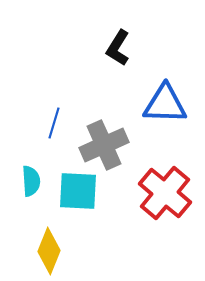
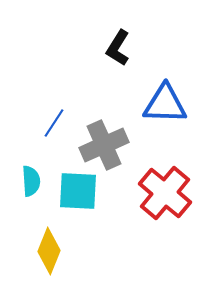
blue line: rotated 16 degrees clockwise
